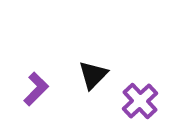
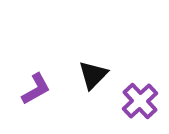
purple L-shape: rotated 16 degrees clockwise
